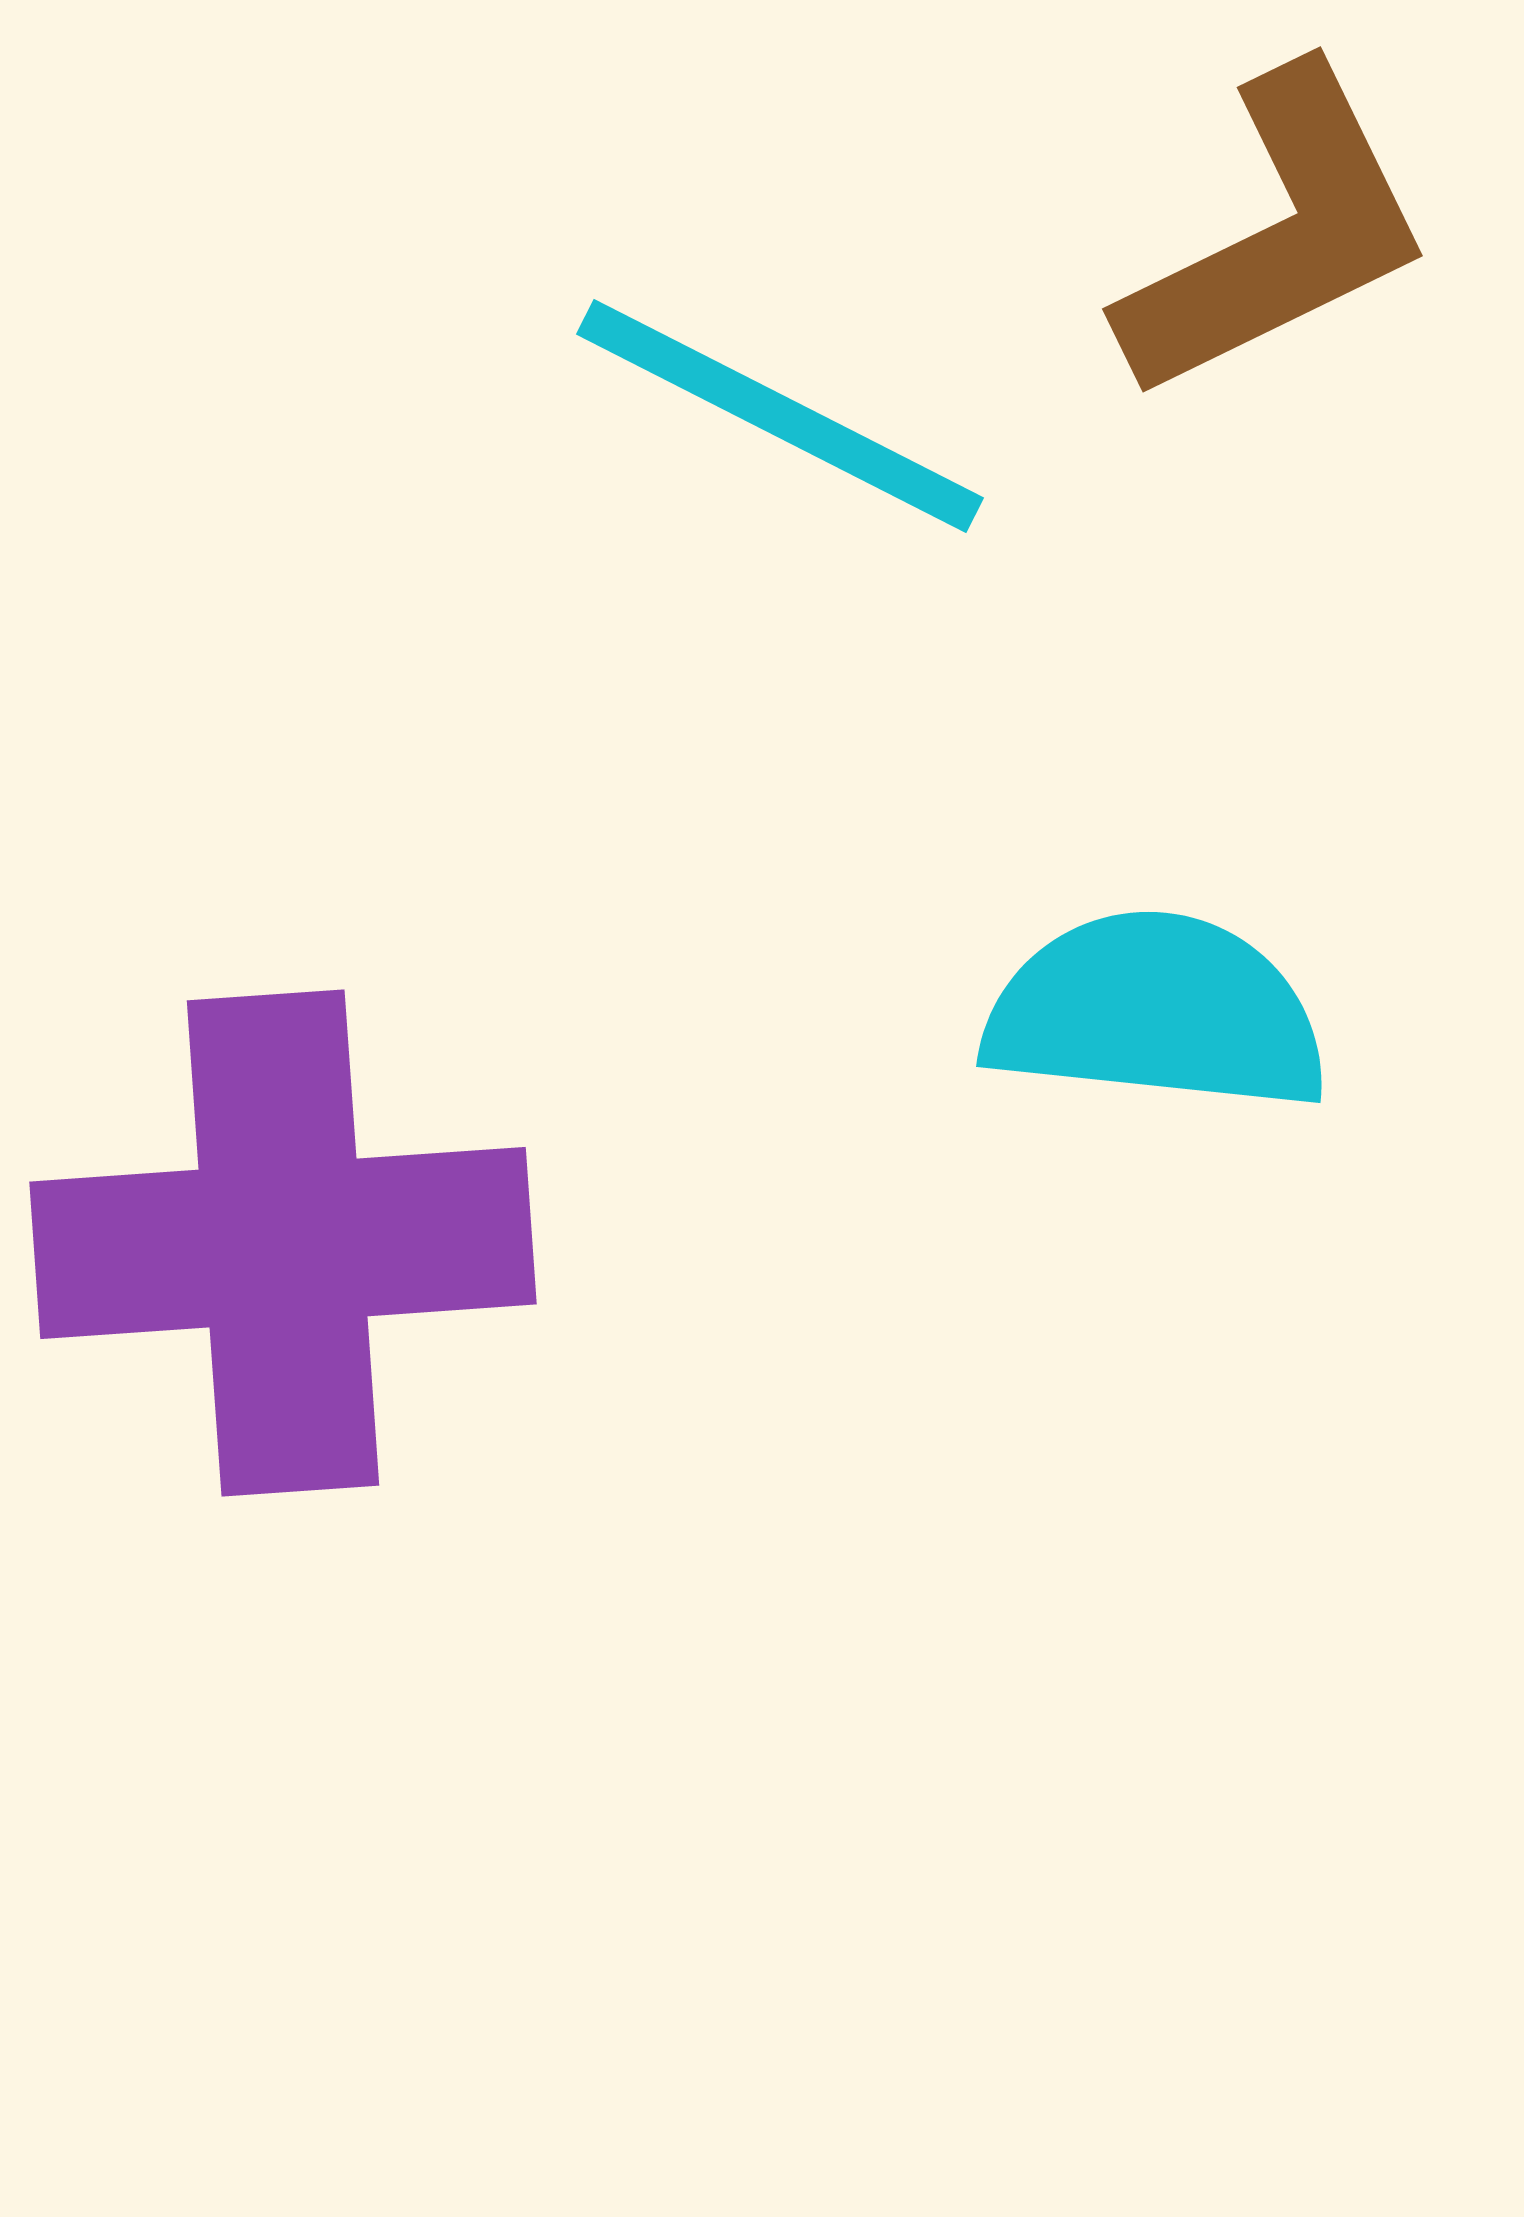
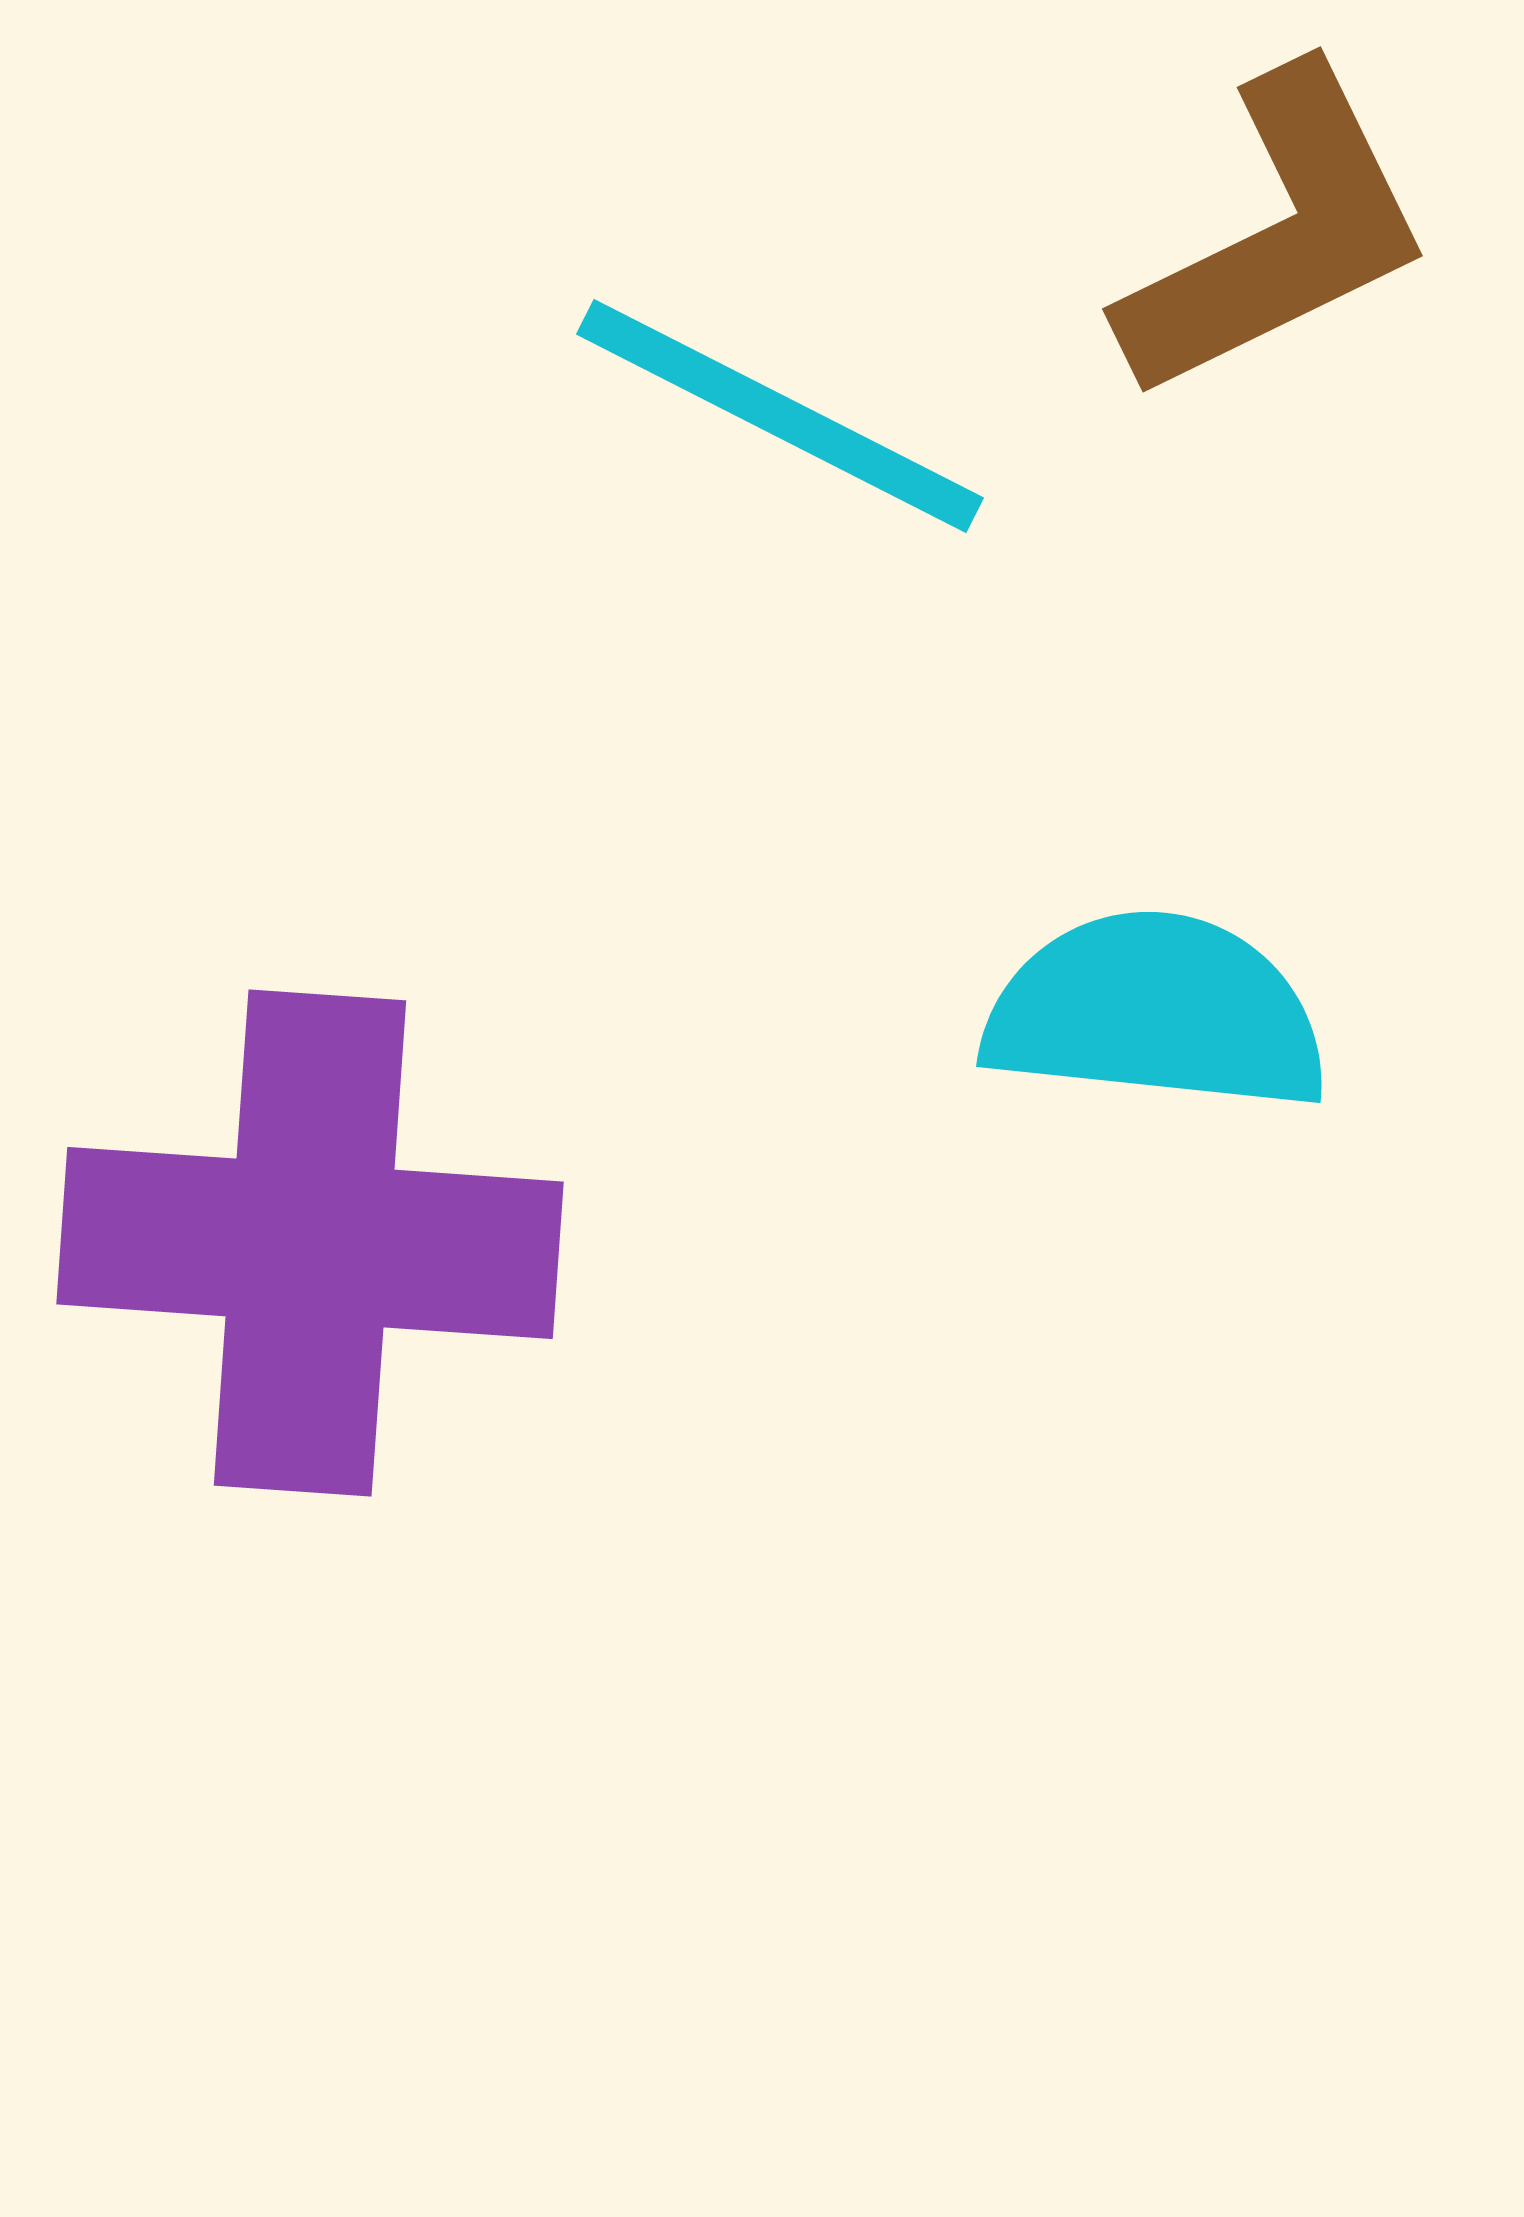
purple cross: moved 27 px right; rotated 8 degrees clockwise
